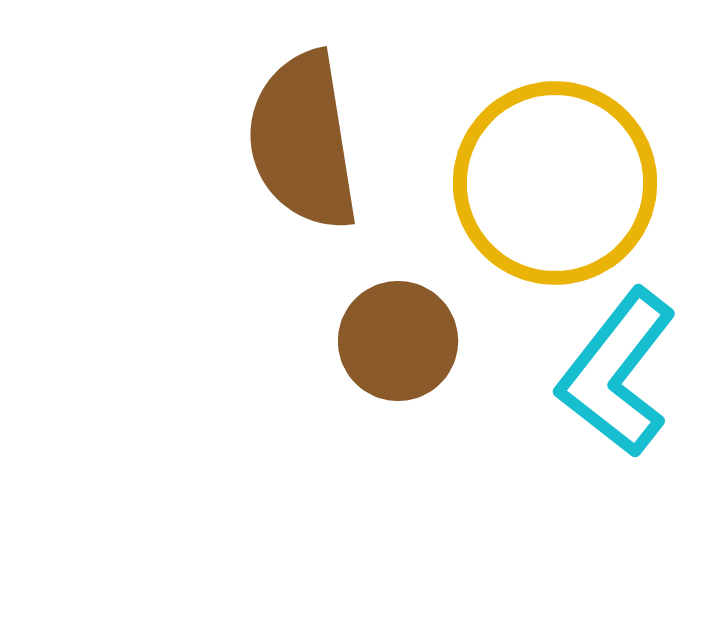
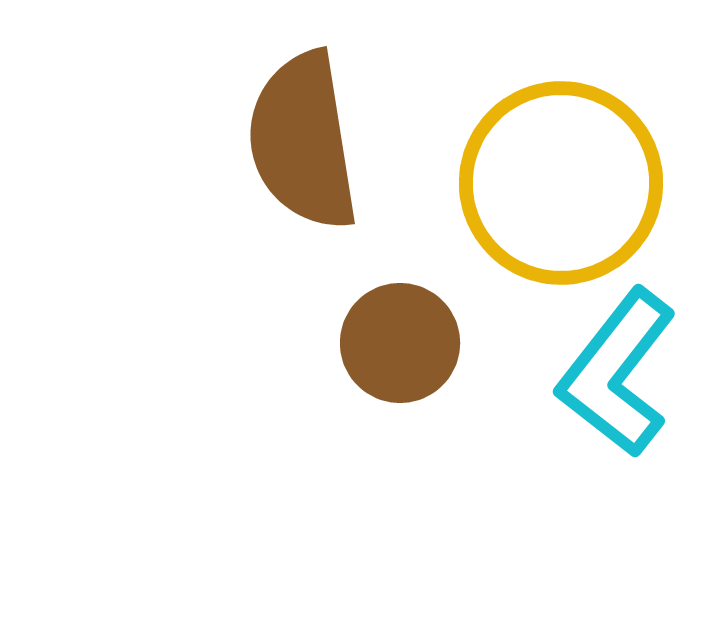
yellow circle: moved 6 px right
brown circle: moved 2 px right, 2 px down
